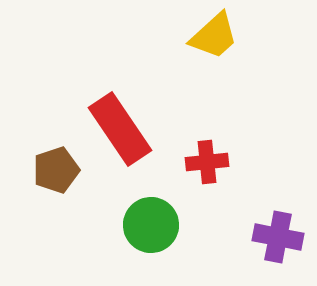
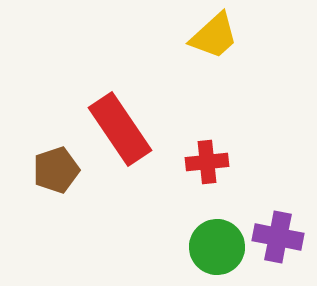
green circle: moved 66 px right, 22 px down
